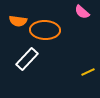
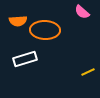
orange semicircle: rotated 12 degrees counterclockwise
white rectangle: moved 2 px left; rotated 30 degrees clockwise
